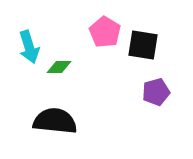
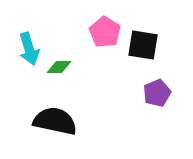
cyan arrow: moved 2 px down
purple pentagon: moved 1 px right, 1 px down; rotated 8 degrees counterclockwise
black semicircle: rotated 6 degrees clockwise
